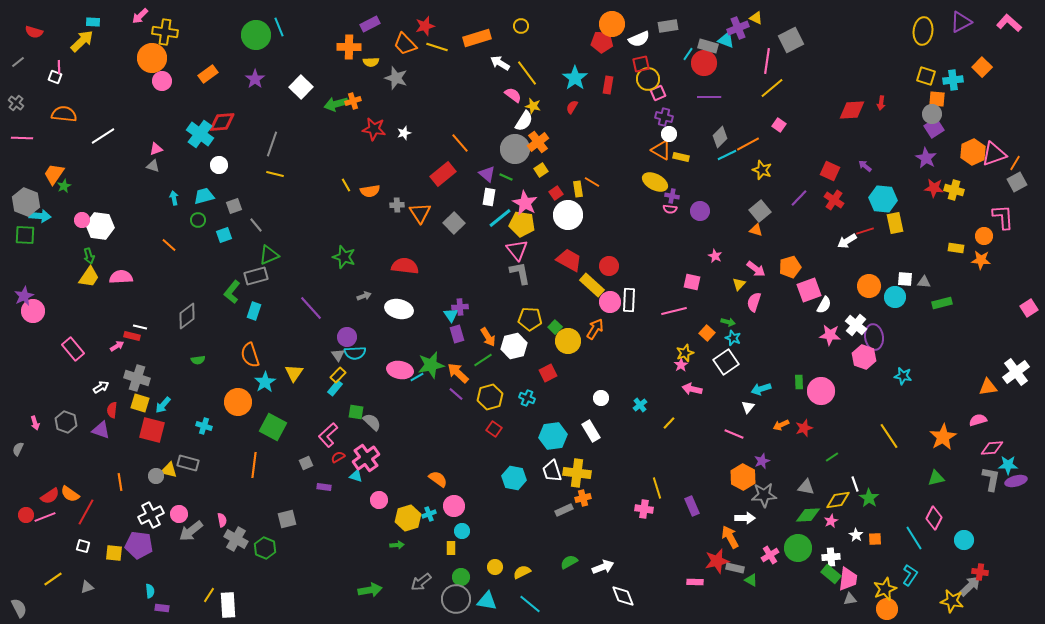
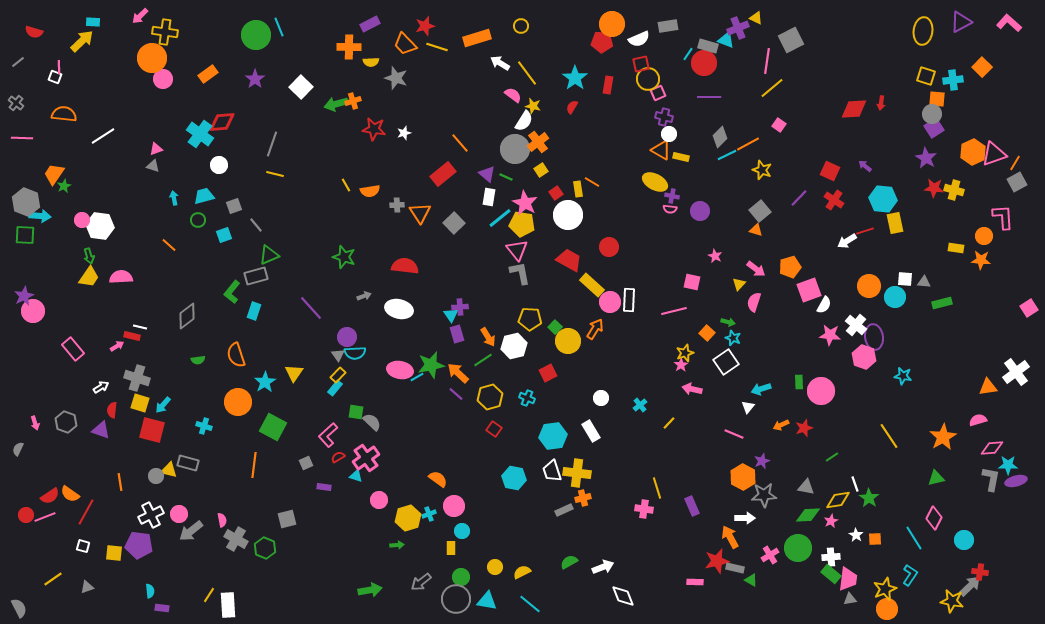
pink circle at (162, 81): moved 1 px right, 2 px up
red diamond at (852, 110): moved 2 px right, 1 px up
red circle at (609, 266): moved 19 px up
orange semicircle at (250, 355): moved 14 px left
